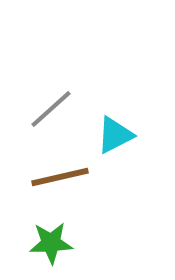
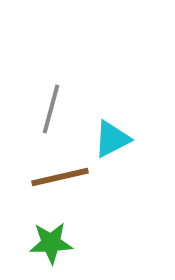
gray line: rotated 33 degrees counterclockwise
cyan triangle: moved 3 px left, 4 px down
